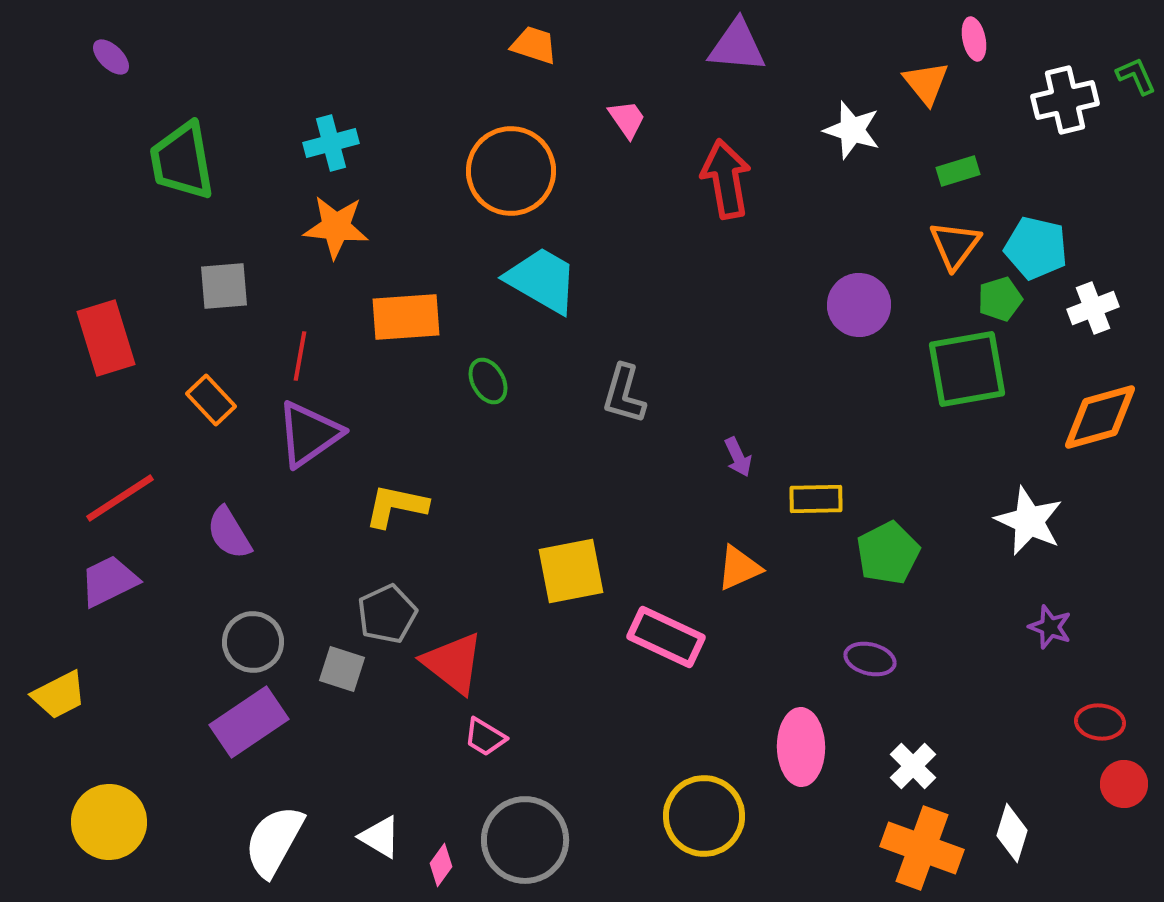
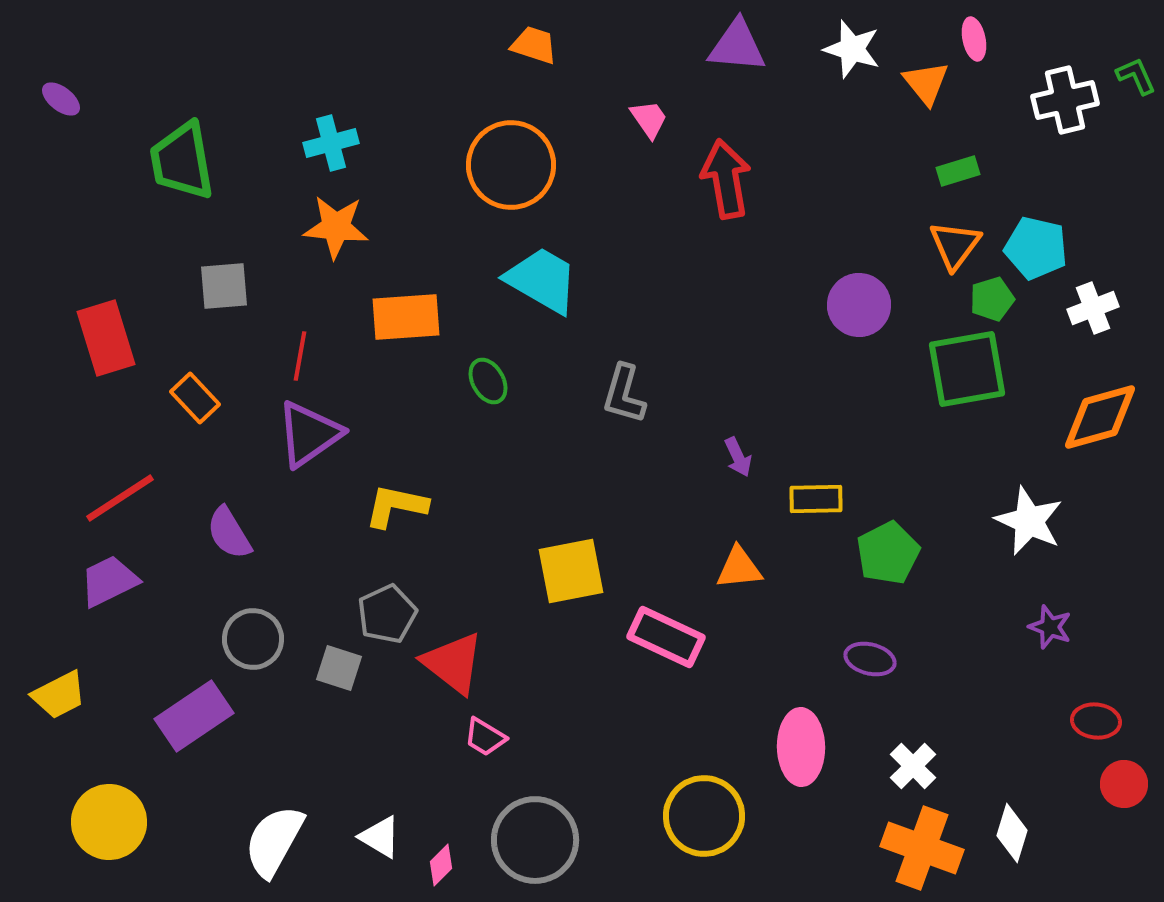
purple ellipse at (111, 57): moved 50 px left, 42 px down; rotated 6 degrees counterclockwise
pink trapezoid at (627, 119): moved 22 px right
white star at (852, 130): moved 81 px up
orange circle at (511, 171): moved 6 px up
green pentagon at (1000, 299): moved 8 px left
orange rectangle at (211, 400): moved 16 px left, 2 px up
orange triangle at (739, 568): rotated 18 degrees clockwise
gray circle at (253, 642): moved 3 px up
gray square at (342, 669): moved 3 px left, 1 px up
purple rectangle at (249, 722): moved 55 px left, 6 px up
red ellipse at (1100, 722): moved 4 px left, 1 px up
gray circle at (525, 840): moved 10 px right
pink diamond at (441, 865): rotated 9 degrees clockwise
